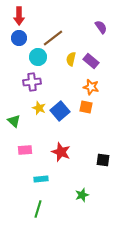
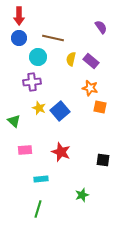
brown line: rotated 50 degrees clockwise
orange star: moved 1 px left, 1 px down
orange square: moved 14 px right
